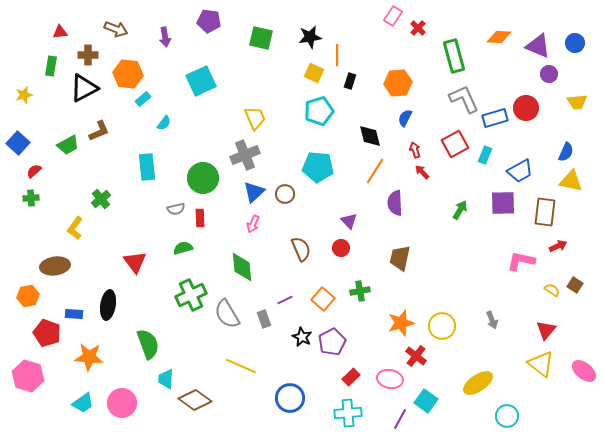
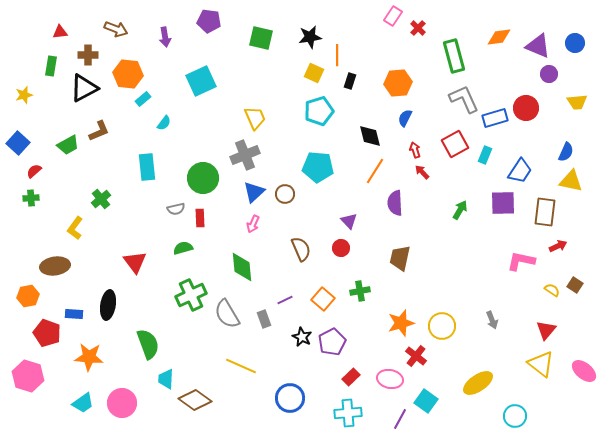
orange diamond at (499, 37): rotated 10 degrees counterclockwise
blue trapezoid at (520, 171): rotated 28 degrees counterclockwise
cyan circle at (507, 416): moved 8 px right
